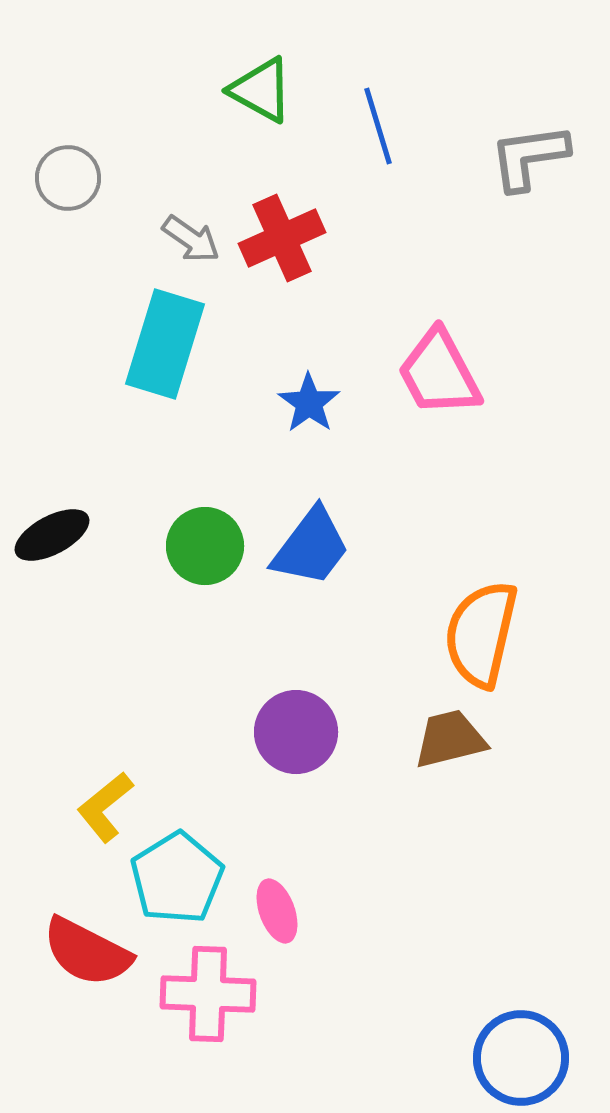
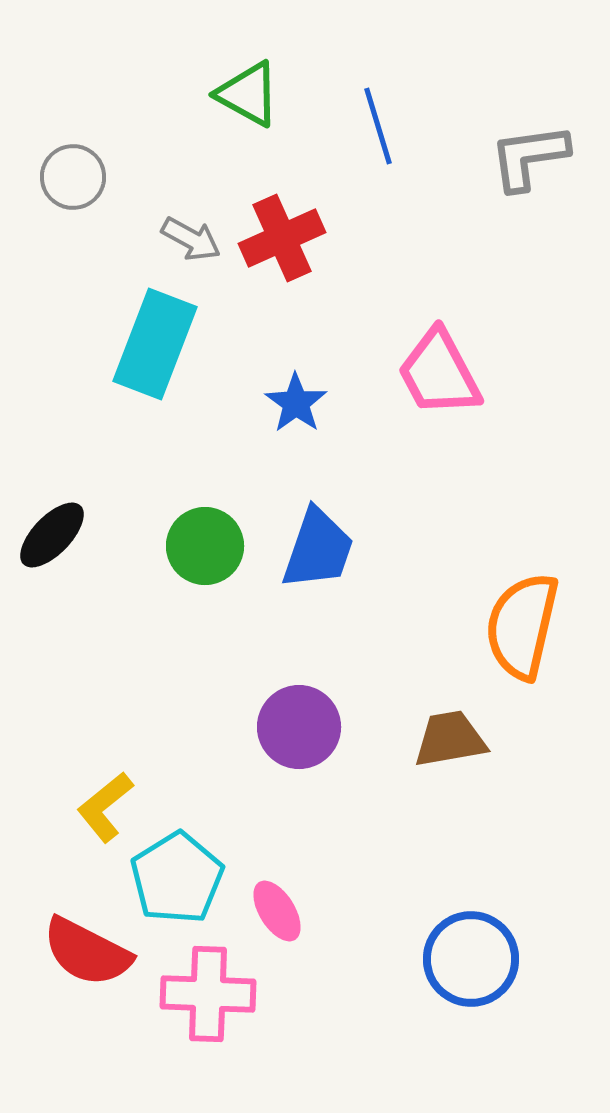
green triangle: moved 13 px left, 4 px down
gray circle: moved 5 px right, 1 px up
gray arrow: rotated 6 degrees counterclockwise
cyan rectangle: moved 10 px left; rotated 4 degrees clockwise
blue star: moved 13 px left
black ellipse: rotated 18 degrees counterclockwise
blue trapezoid: moved 7 px right, 2 px down; rotated 18 degrees counterclockwise
orange semicircle: moved 41 px right, 8 px up
purple circle: moved 3 px right, 5 px up
brown trapezoid: rotated 4 degrees clockwise
pink ellipse: rotated 12 degrees counterclockwise
blue circle: moved 50 px left, 99 px up
